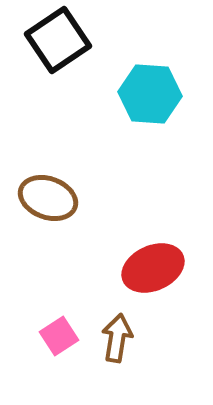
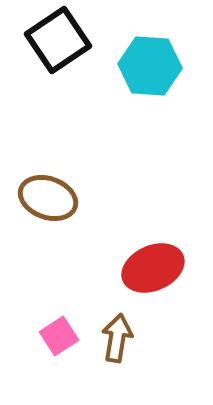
cyan hexagon: moved 28 px up
